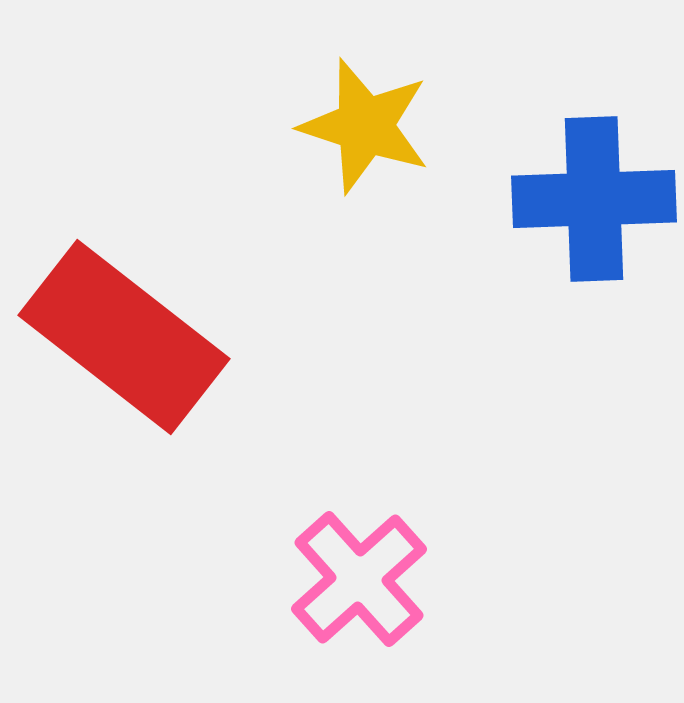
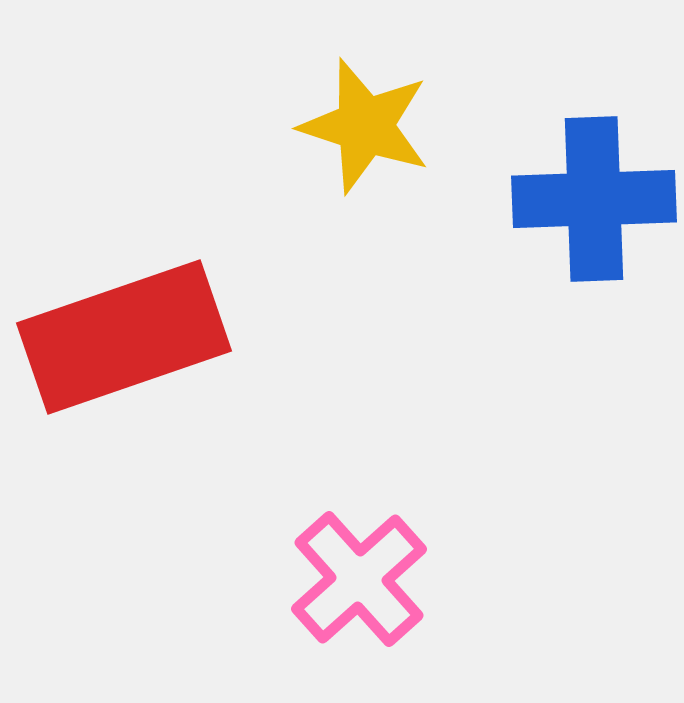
red rectangle: rotated 57 degrees counterclockwise
